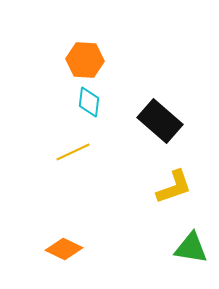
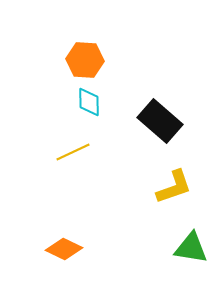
cyan diamond: rotated 8 degrees counterclockwise
